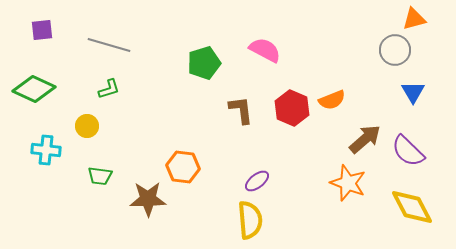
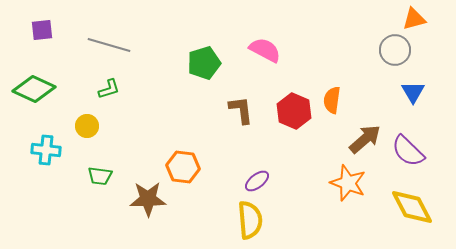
orange semicircle: rotated 120 degrees clockwise
red hexagon: moved 2 px right, 3 px down
